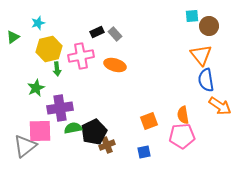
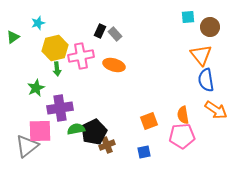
cyan square: moved 4 px left, 1 px down
brown circle: moved 1 px right, 1 px down
black rectangle: moved 3 px right, 1 px up; rotated 40 degrees counterclockwise
yellow hexagon: moved 6 px right, 1 px up
orange ellipse: moved 1 px left
orange arrow: moved 4 px left, 4 px down
green semicircle: moved 3 px right, 1 px down
gray triangle: moved 2 px right
